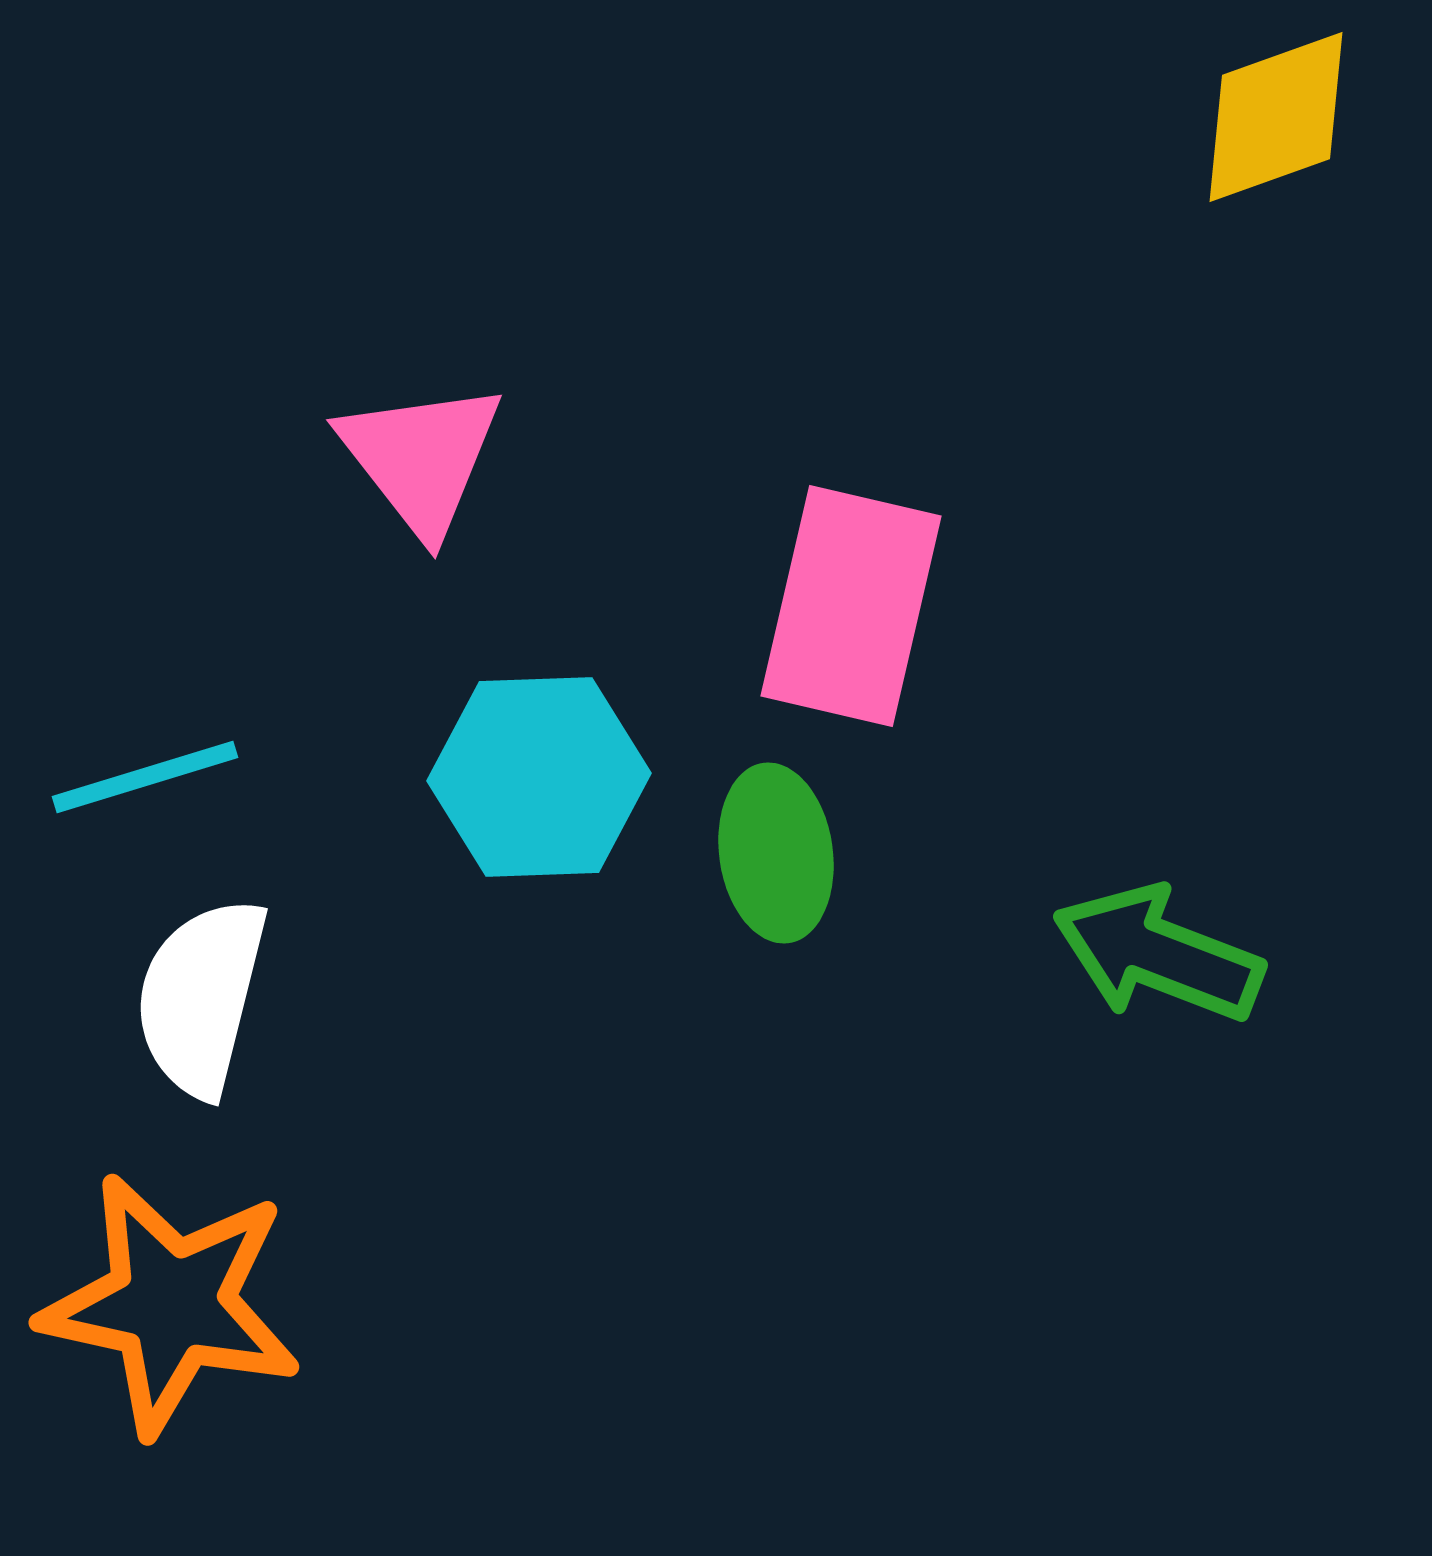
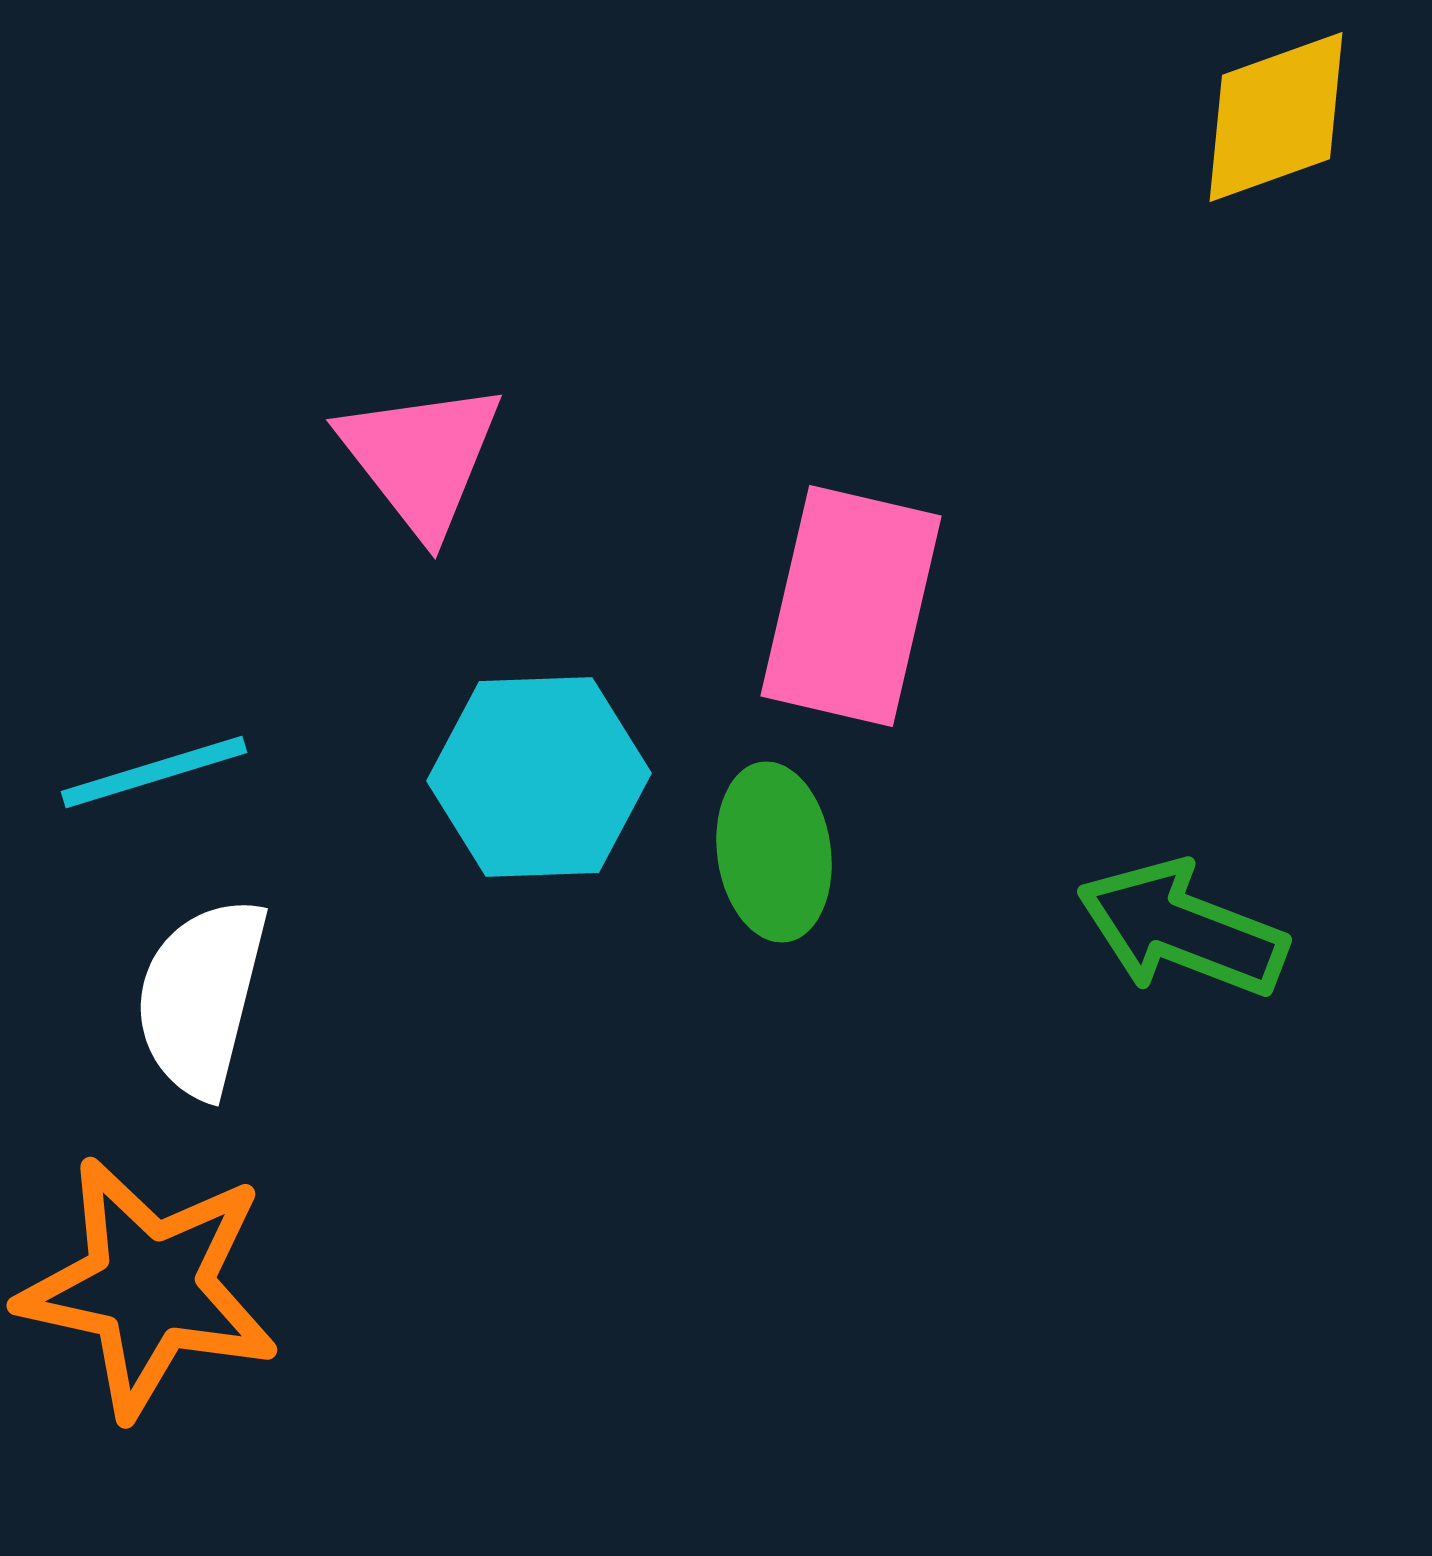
cyan line: moved 9 px right, 5 px up
green ellipse: moved 2 px left, 1 px up
green arrow: moved 24 px right, 25 px up
orange star: moved 22 px left, 17 px up
